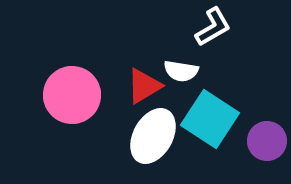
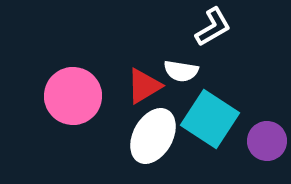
pink circle: moved 1 px right, 1 px down
